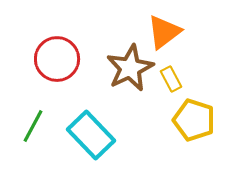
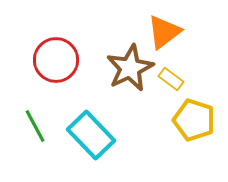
red circle: moved 1 px left, 1 px down
yellow rectangle: rotated 25 degrees counterclockwise
green line: moved 2 px right; rotated 56 degrees counterclockwise
